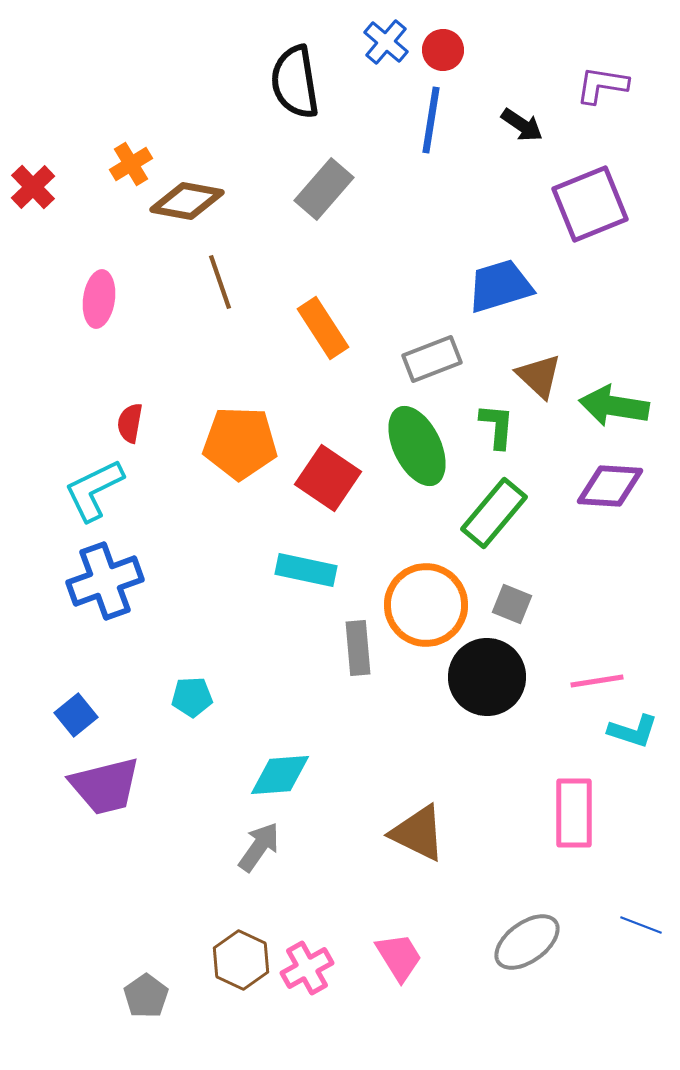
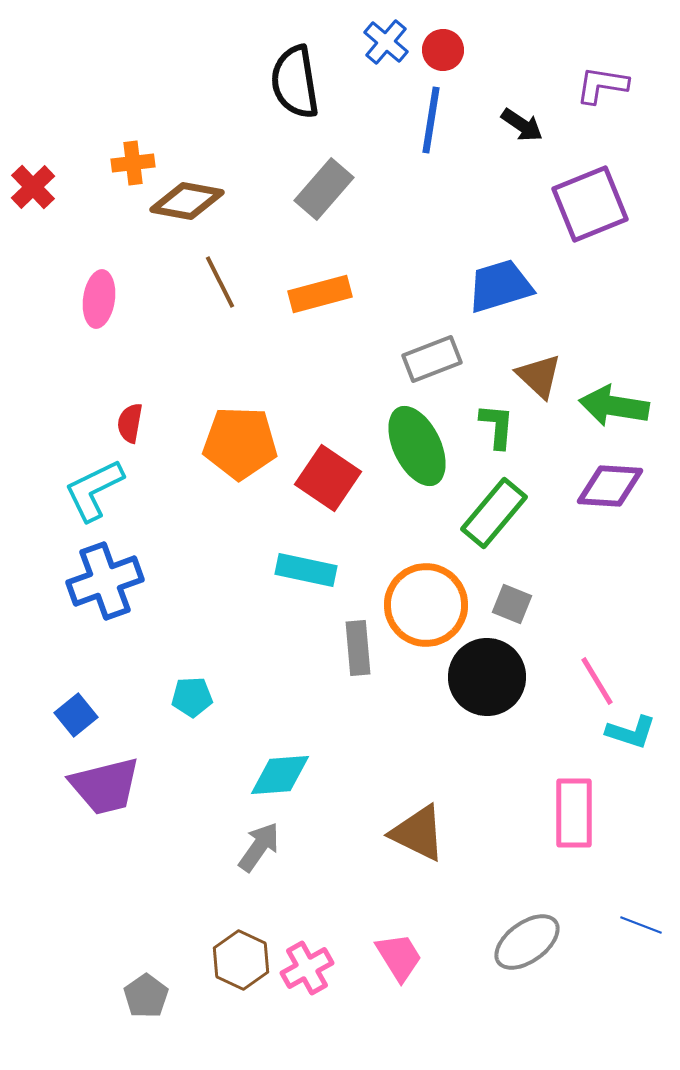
orange cross at (131, 164): moved 2 px right, 1 px up; rotated 24 degrees clockwise
brown line at (220, 282): rotated 8 degrees counterclockwise
orange rectangle at (323, 328): moved 3 px left, 34 px up; rotated 72 degrees counterclockwise
pink line at (597, 681): rotated 68 degrees clockwise
cyan L-shape at (633, 731): moved 2 px left, 1 px down
